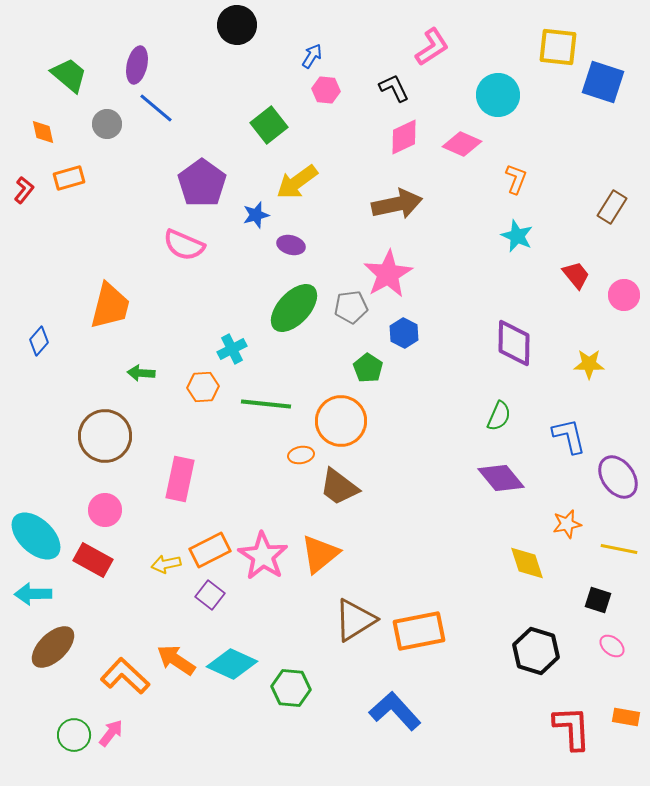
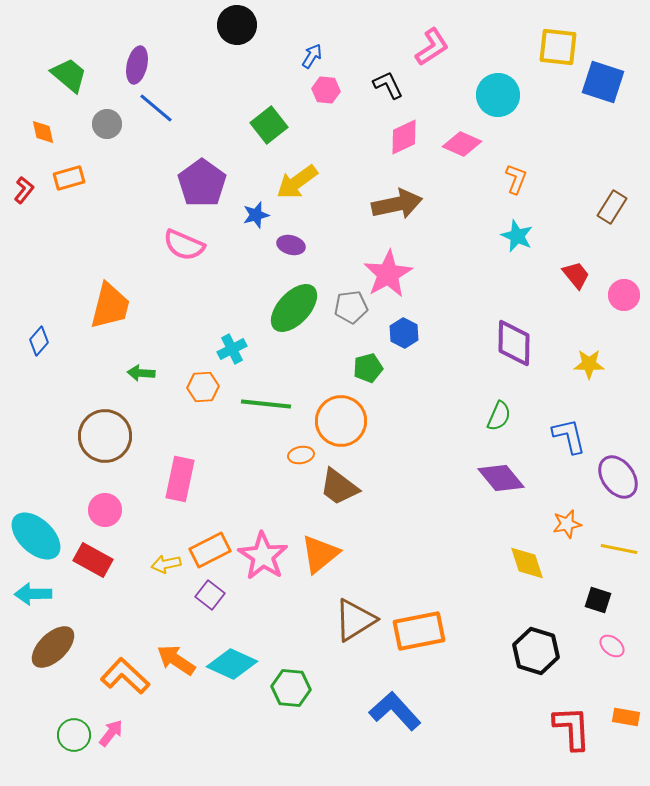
black L-shape at (394, 88): moved 6 px left, 3 px up
green pentagon at (368, 368): rotated 24 degrees clockwise
